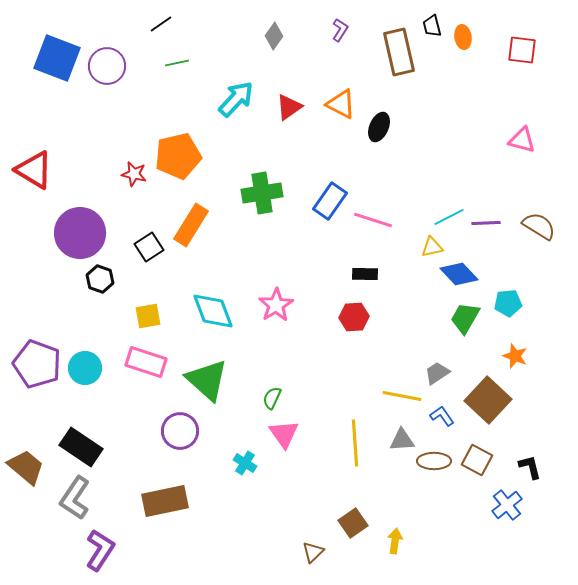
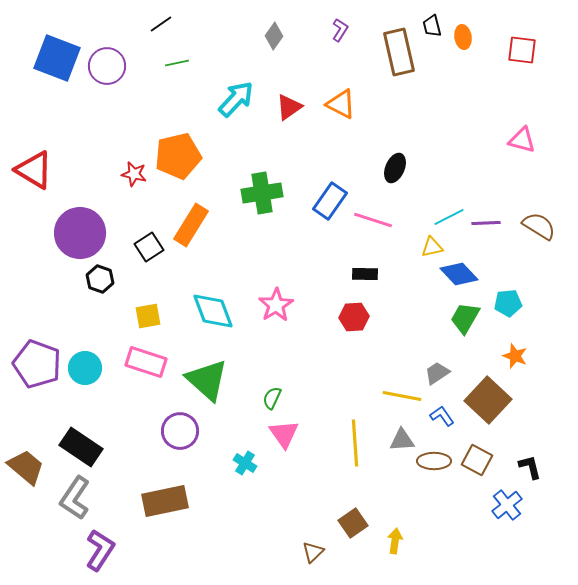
black ellipse at (379, 127): moved 16 px right, 41 px down
